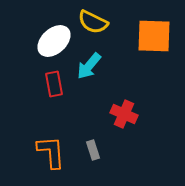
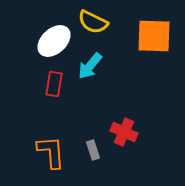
cyan arrow: moved 1 px right
red rectangle: rotated 20 degrees clockwise
red cross: moved 18 px down
